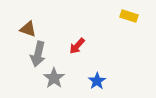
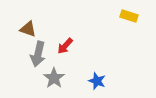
red arrow: moved 12 px left
blue star: rotated 18 degrees counterclockwise
